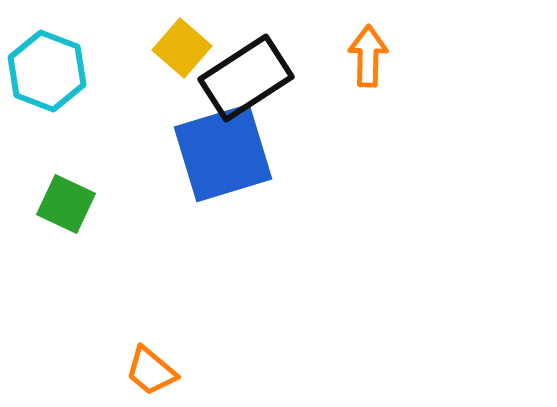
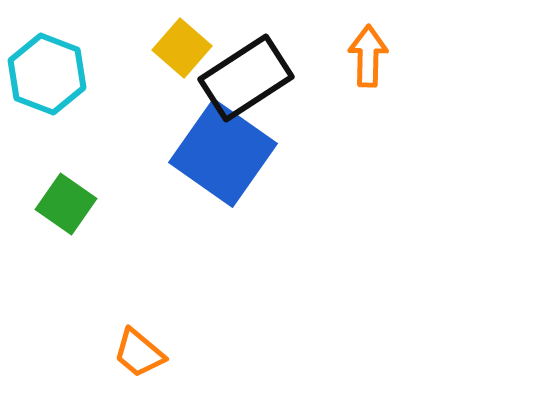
cyan hexagon: moved 3 px down
blue square: rotated 38 degrees counterclockwise
green square: rotated 10 degrees clockwise
orange trapezoid: moved 12 px left, 18 px up
